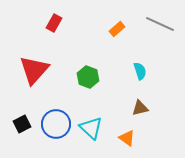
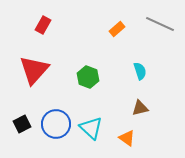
red rectangle: moved 11 px left, 2 px down
